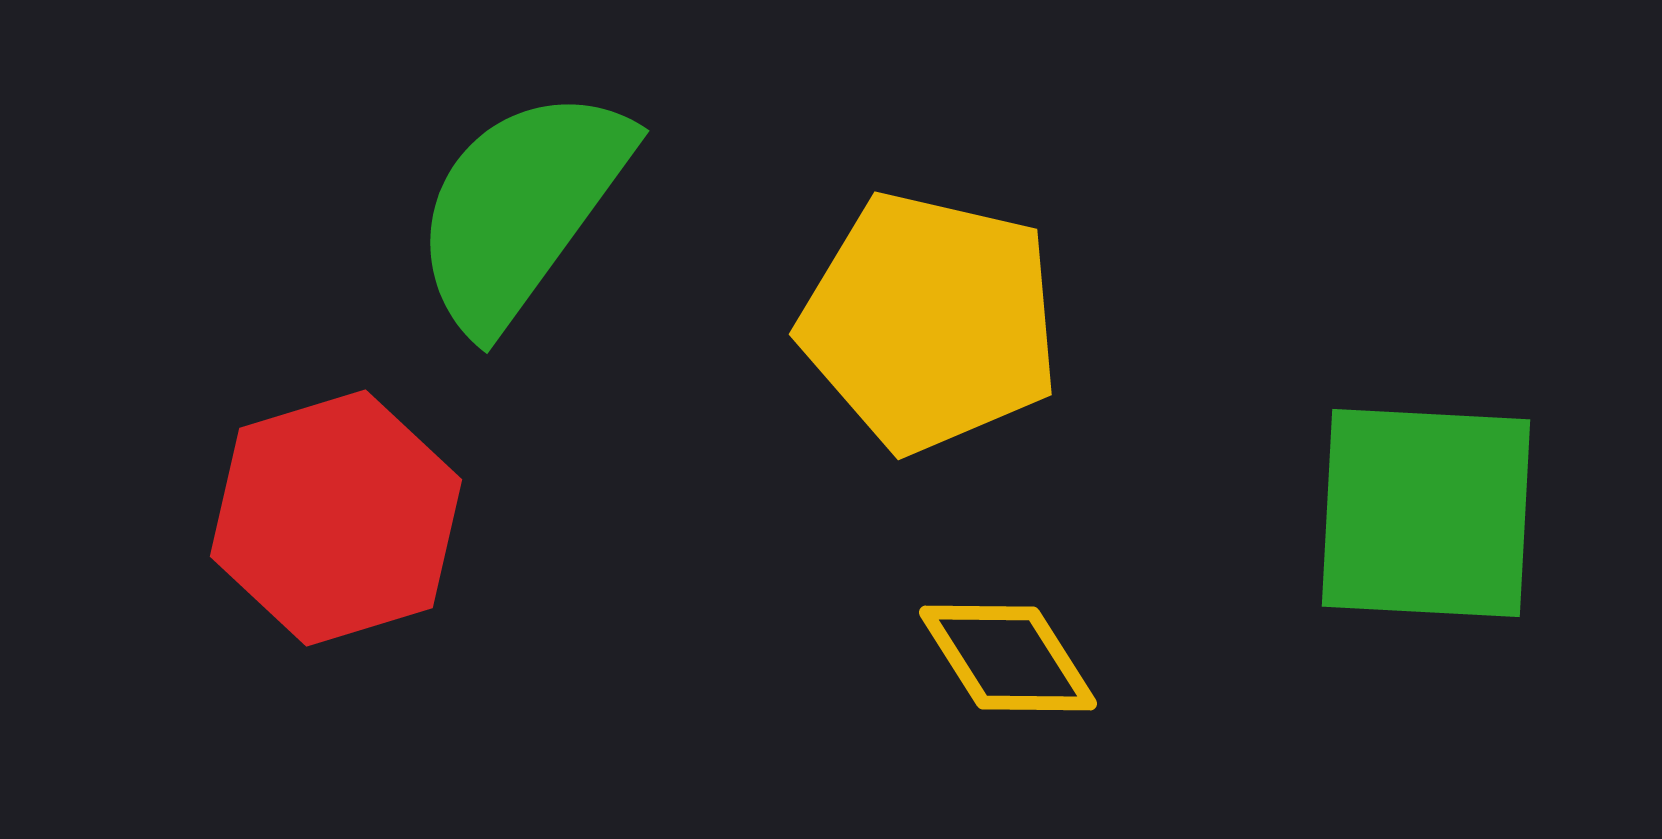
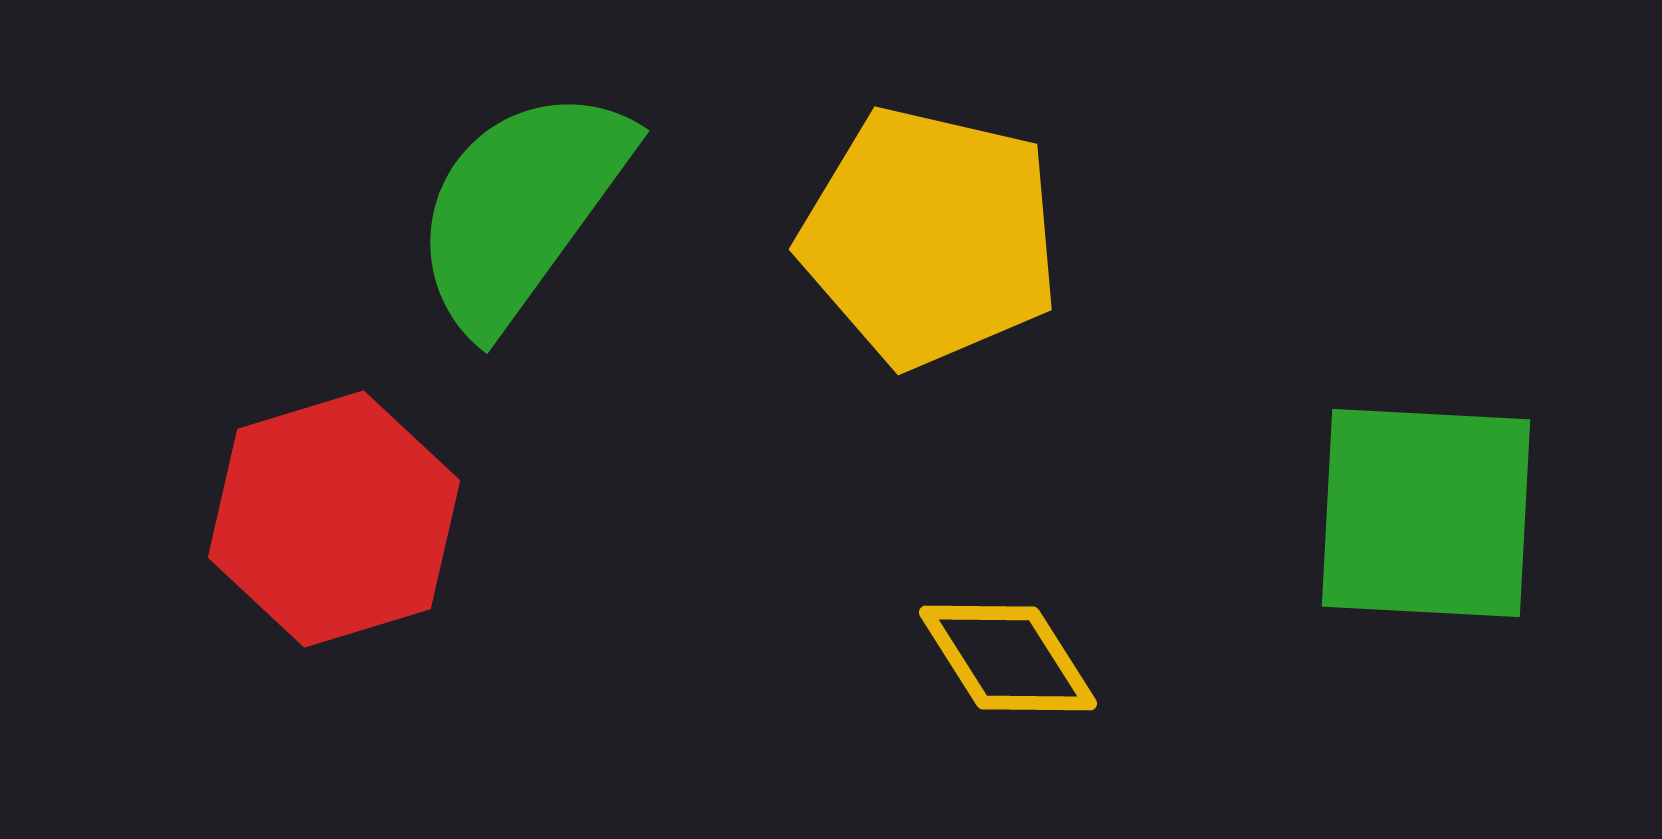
yellow pentagon: moved 85 px up
red hexagon: moved 2 px left, 1 px down
